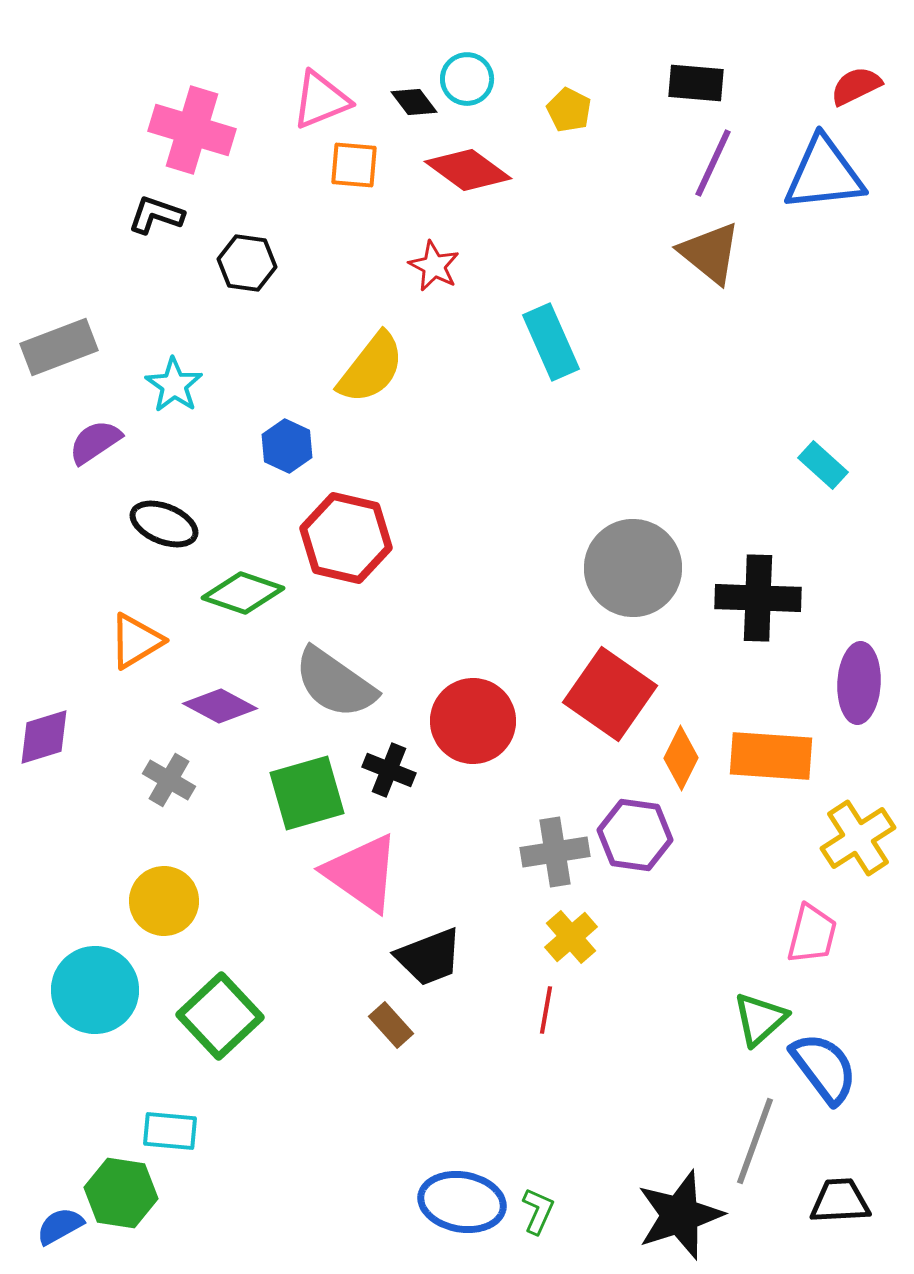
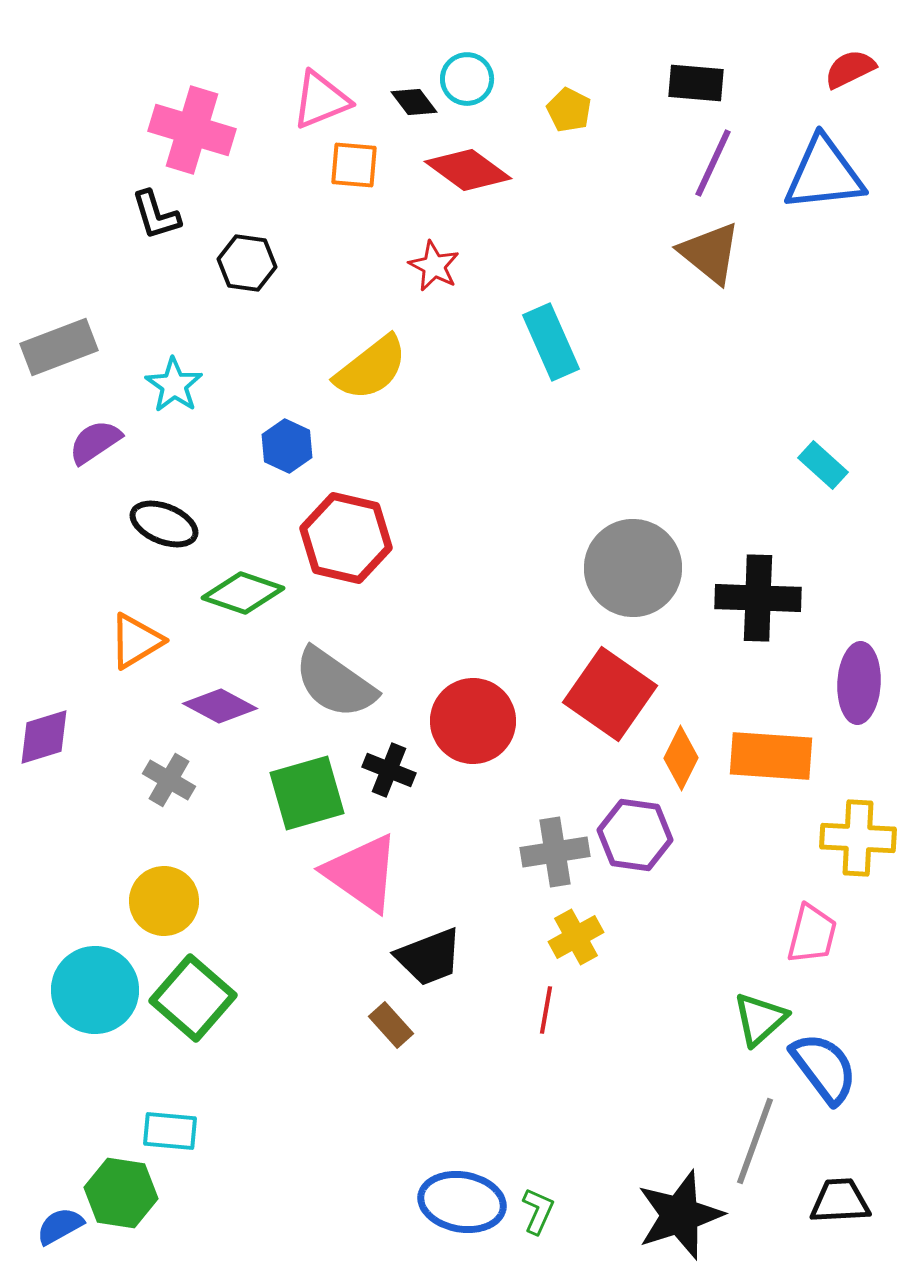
red semicircle at (856, 86): moved 6 px left, 17 px up
black L-shape at (156, 215): rotated 126 degrees counterclockwise
yellow semicircle at (371, 368): rotated 14 degrees clockwise
yellow cross at (858, 838): rotated 36 degrees clockwise
yellow cross at (571, 937): moved 5 px right; rotated 12 degrees clockwise
green square at (220, 1016): moved 27 px left, 18 px up; rotated 6 degrees counterclockwise
